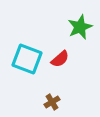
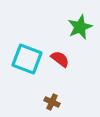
red semicircle: rotated 102 degrees counterclockwise
brown cross: rotated 35 degrees counterclockwise
